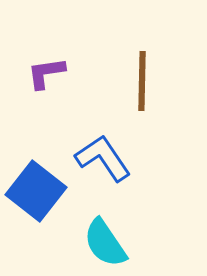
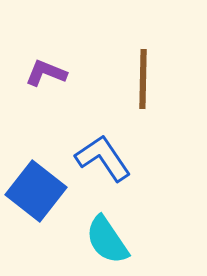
purple L-shape: rotated 30 degrees clockwise
brown line: moved 1 px right, 2 px up
cyan semicircle: moved 2 px right, 3 px up
